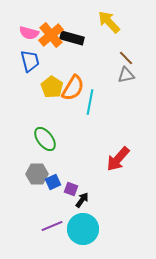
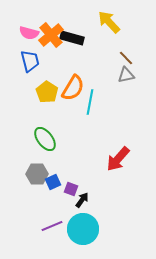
yellow pentagon: moved 5 px left, 5 px down
